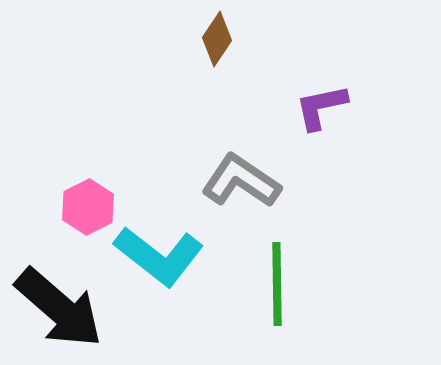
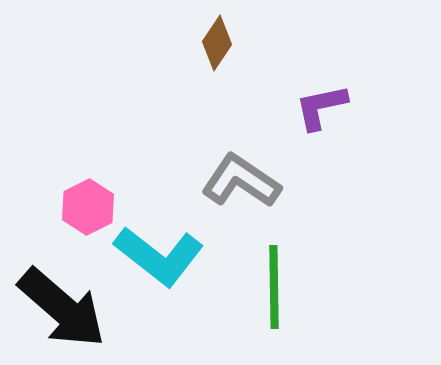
brown diamond: moved 4 px down
green line: moved 3 px left, 3 px down
black arrow: moved 3 px right
